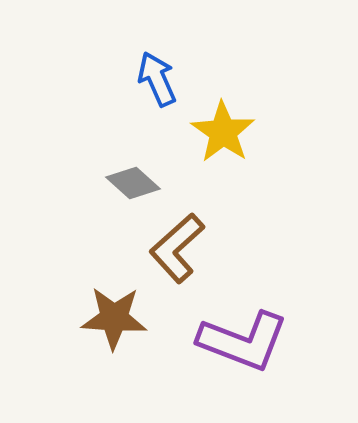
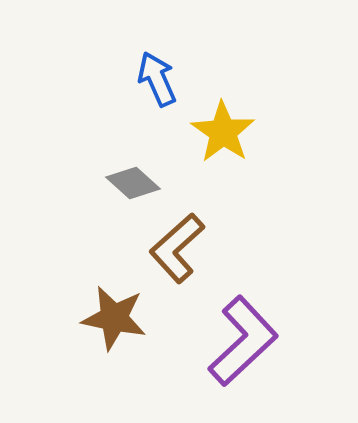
brown star: rotated 8 degrees clockwise
purple L-shape: rotated 64 degrees counterclockwise
